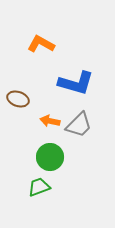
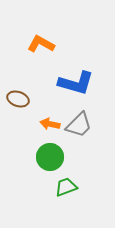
orange arrow: moved 3 px down
green trapezoid: moved 27 px right
